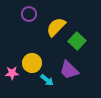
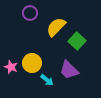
purple circle: moved 1 px right, 1 px up
pink star: moved 1 px left, 6 px up; rotated 24 degrees clockwise
